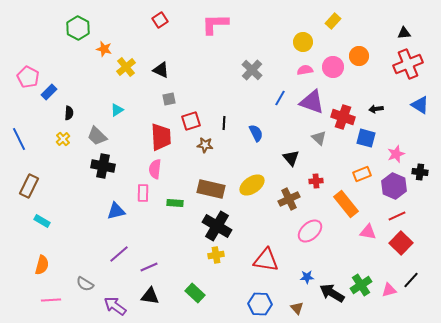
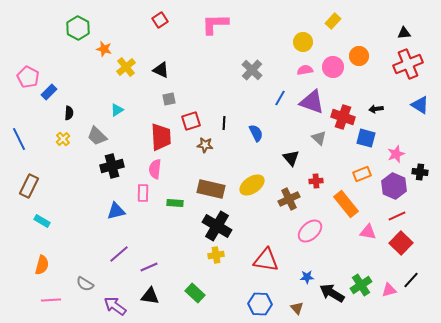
black cross at (103, 166): moved 9 px right; rotated 25 degrees counterclockwise
